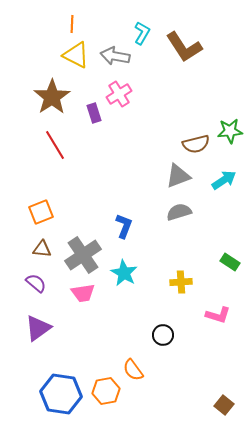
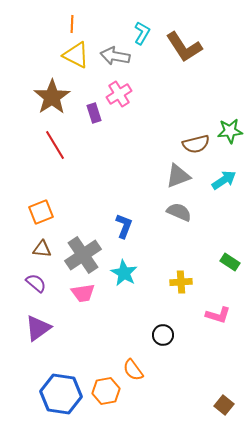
gray semicircle: rotated 40 degrees clockwise
